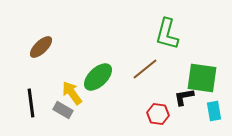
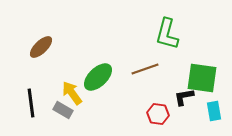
brown line: rotated 20 degrees clockwise
